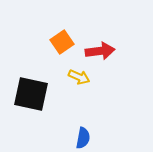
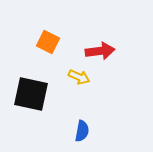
orange square: moved 14 px left; rotated 30 degrees counterclockwise
blue semicircle: moved 1 px left, 7 px up
